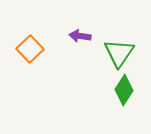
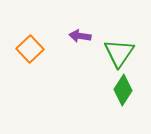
green diamond: moved 1 px left
